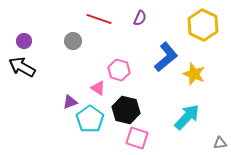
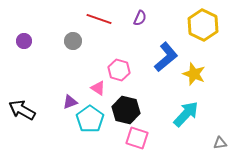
black arrow: moved 43 px down
cyan arrow: moved 1 px left, 3 px up
